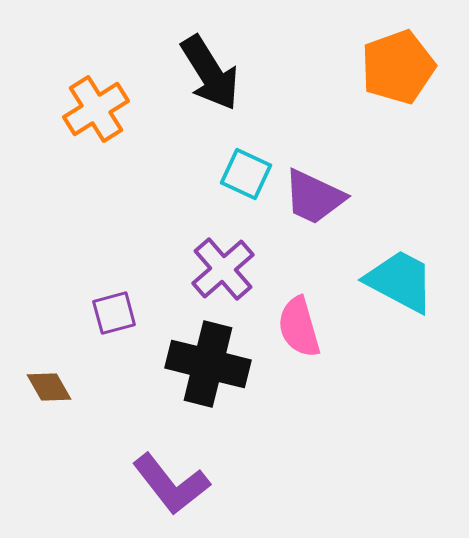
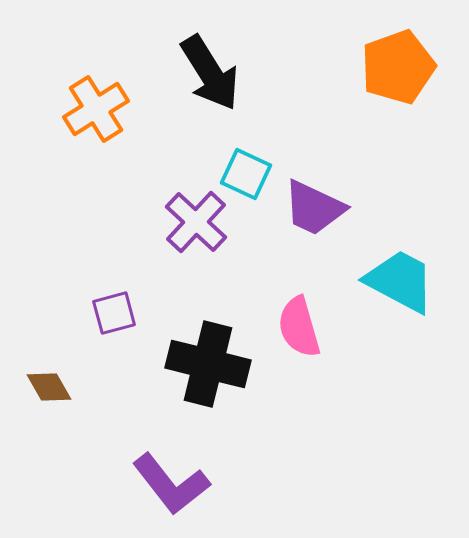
purple trapezoid: moved 11 px down
purple cross: moved 27 px left, 47 px up; rotated 6 degrees counterclockwise
